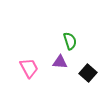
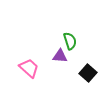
purple triangle: moved 6 px up
pink trapezoid: rotated 20 degrees counterclockwise
